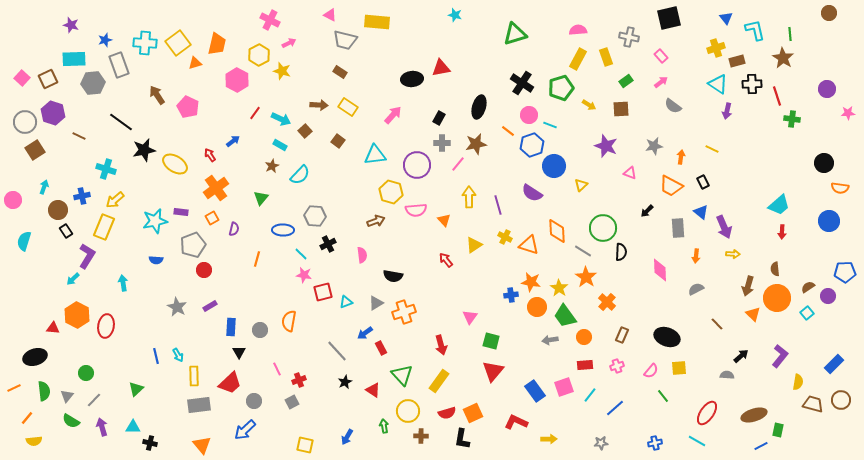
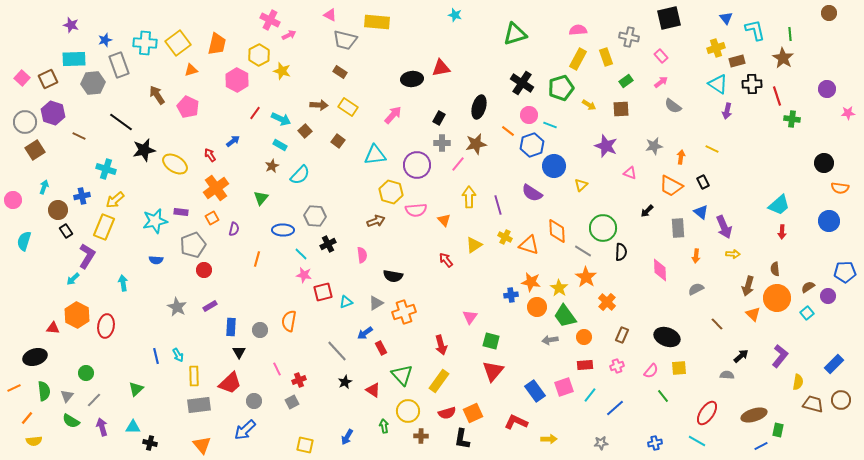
pink arrow at (289, 43): moved 8 px up
orange triangle at (195, 63): moved 4 px left, 7 px down
